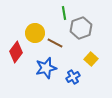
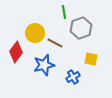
green line: moved 1 px up
yellow square: rotated 32 degrees counterclockwise
blue star: moved 2 px left, 3 px up
